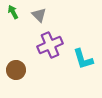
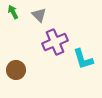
purple cross: moved 5 px right, 3 px up
